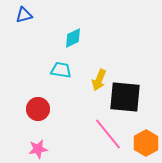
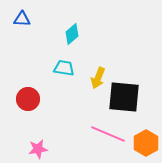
blue triangle: moved 2 px left, 4 px down; rotated 18 degrees clockwise
cyan diamond: moved 1 px left, 4 px up; rotated 15 degrees counterclockwise
cyan trapezoid: moved 3 px right, 2 px up
yellow arrow: moved 1 px left, 2 px up
black square: moved 1 px left
red circle: moved 10 px left, 10 px up
pink line: rotated 28 degrees counterclockwise
